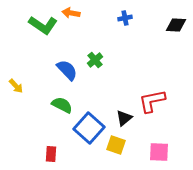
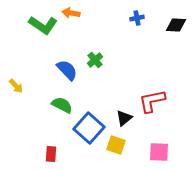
blue cross: moved 12 px right
